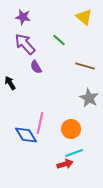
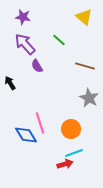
purple semicircle: moved 1 px right, 1 px up
pink line: rotated 30 degrees counterclockwise
